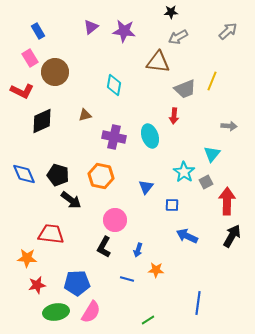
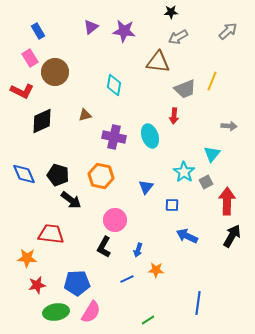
blue line at (127, 279): rotated 40 degrees counterclockwise
